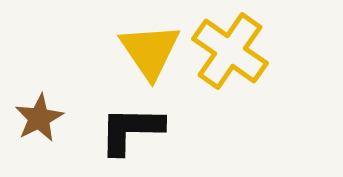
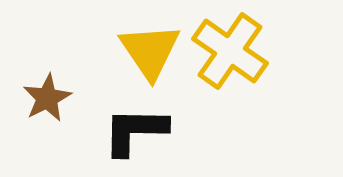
brown star: moved 8 px right, 20 px up
black L-shape: moved 4 px right, 1 px down
